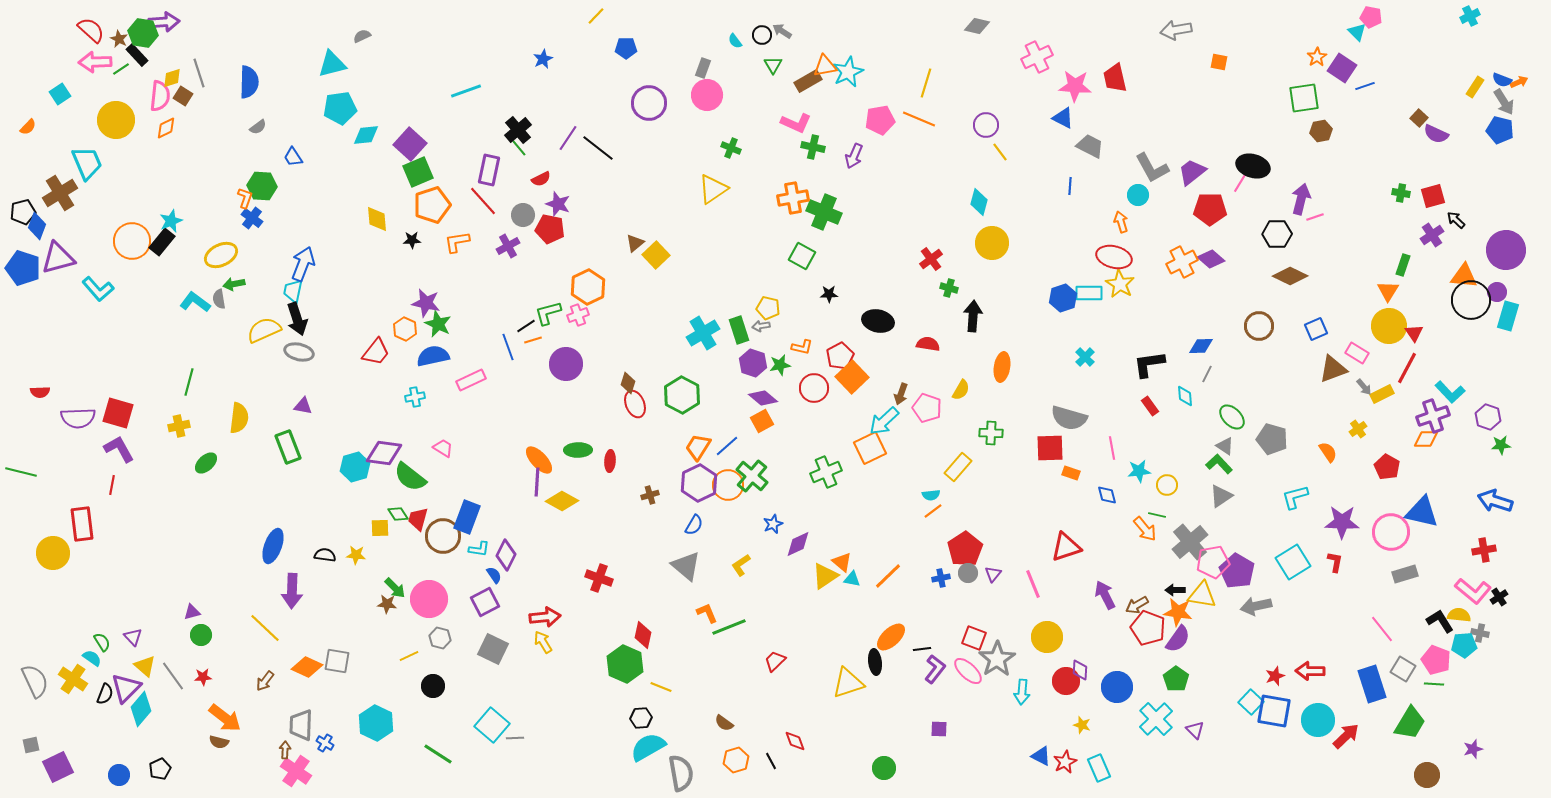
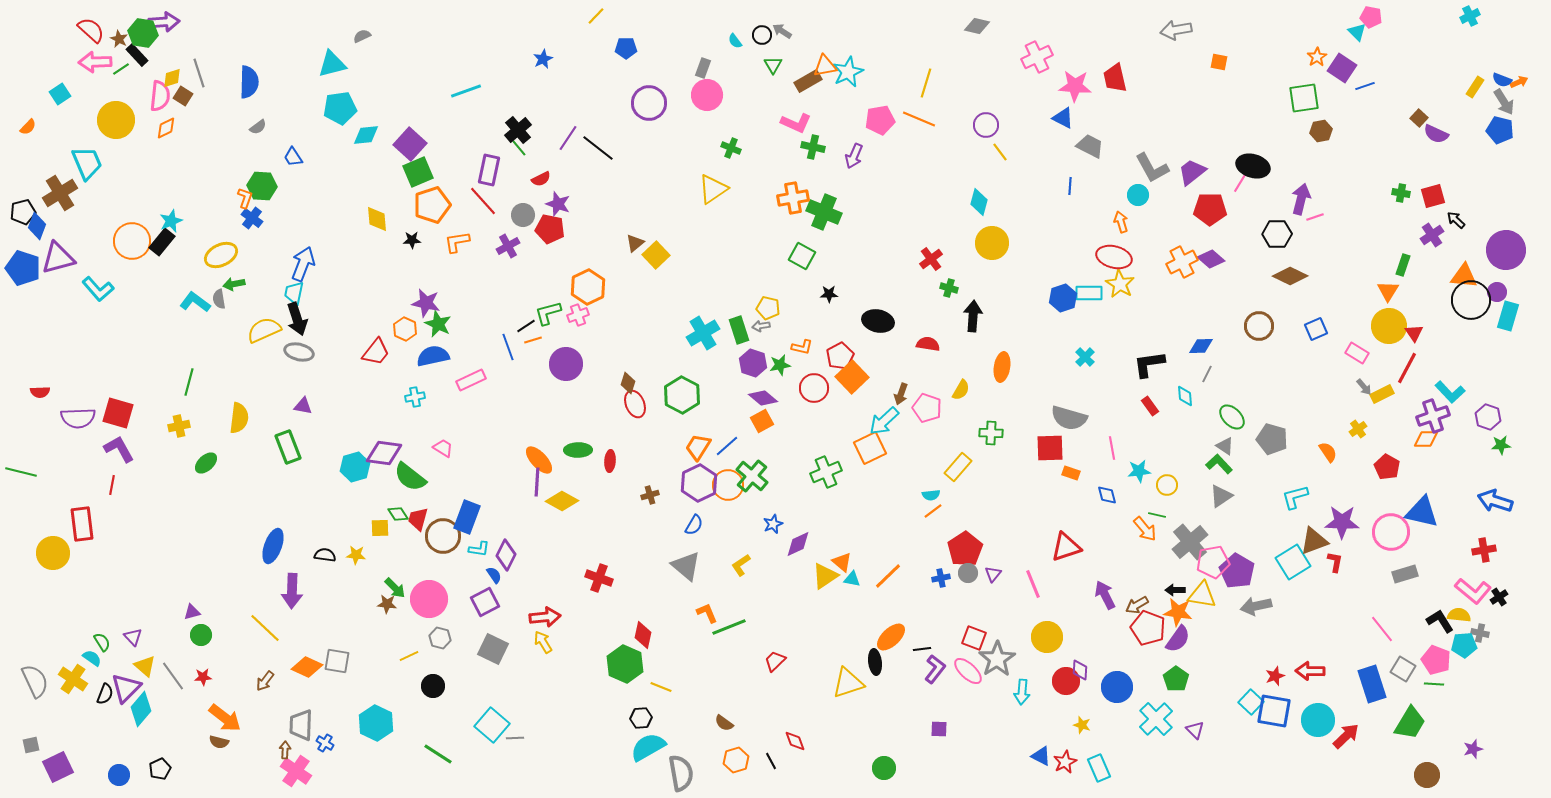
cyan trapezoid at (293, 291): moved 1 px right, 2 px down
brown triangle at (1333, 369): moved 19 px left, 172 px down
